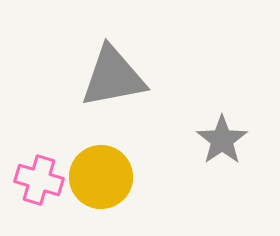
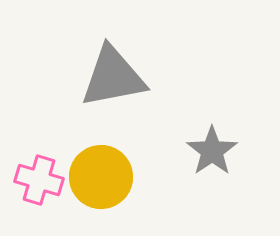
gray star: moved 10 px left, 11 px down
